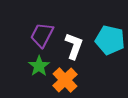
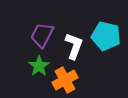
cyan pentagon: moved 4 px left, 4 px up
orange cross: rotated 15 degrees clockwise
